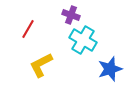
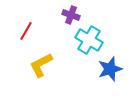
red line: moved 2 px left, 2 px down
cyan cross: moved 6 px right
